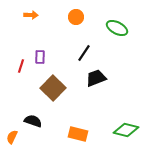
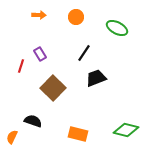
orange arrow: moved 8 px right
purple rectangle: moved 3 px up; rotated 32 degrees counterclockwise
